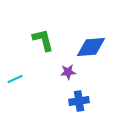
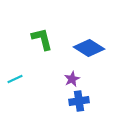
green L-shape: moved 1 px left, 1 px up
blue diamond: moved 2 px left, 1 px down; rotated 36 degrees clockwise
purple star: moved 4 px right, 7 px down; rotated 21 degrees counterclockwise
